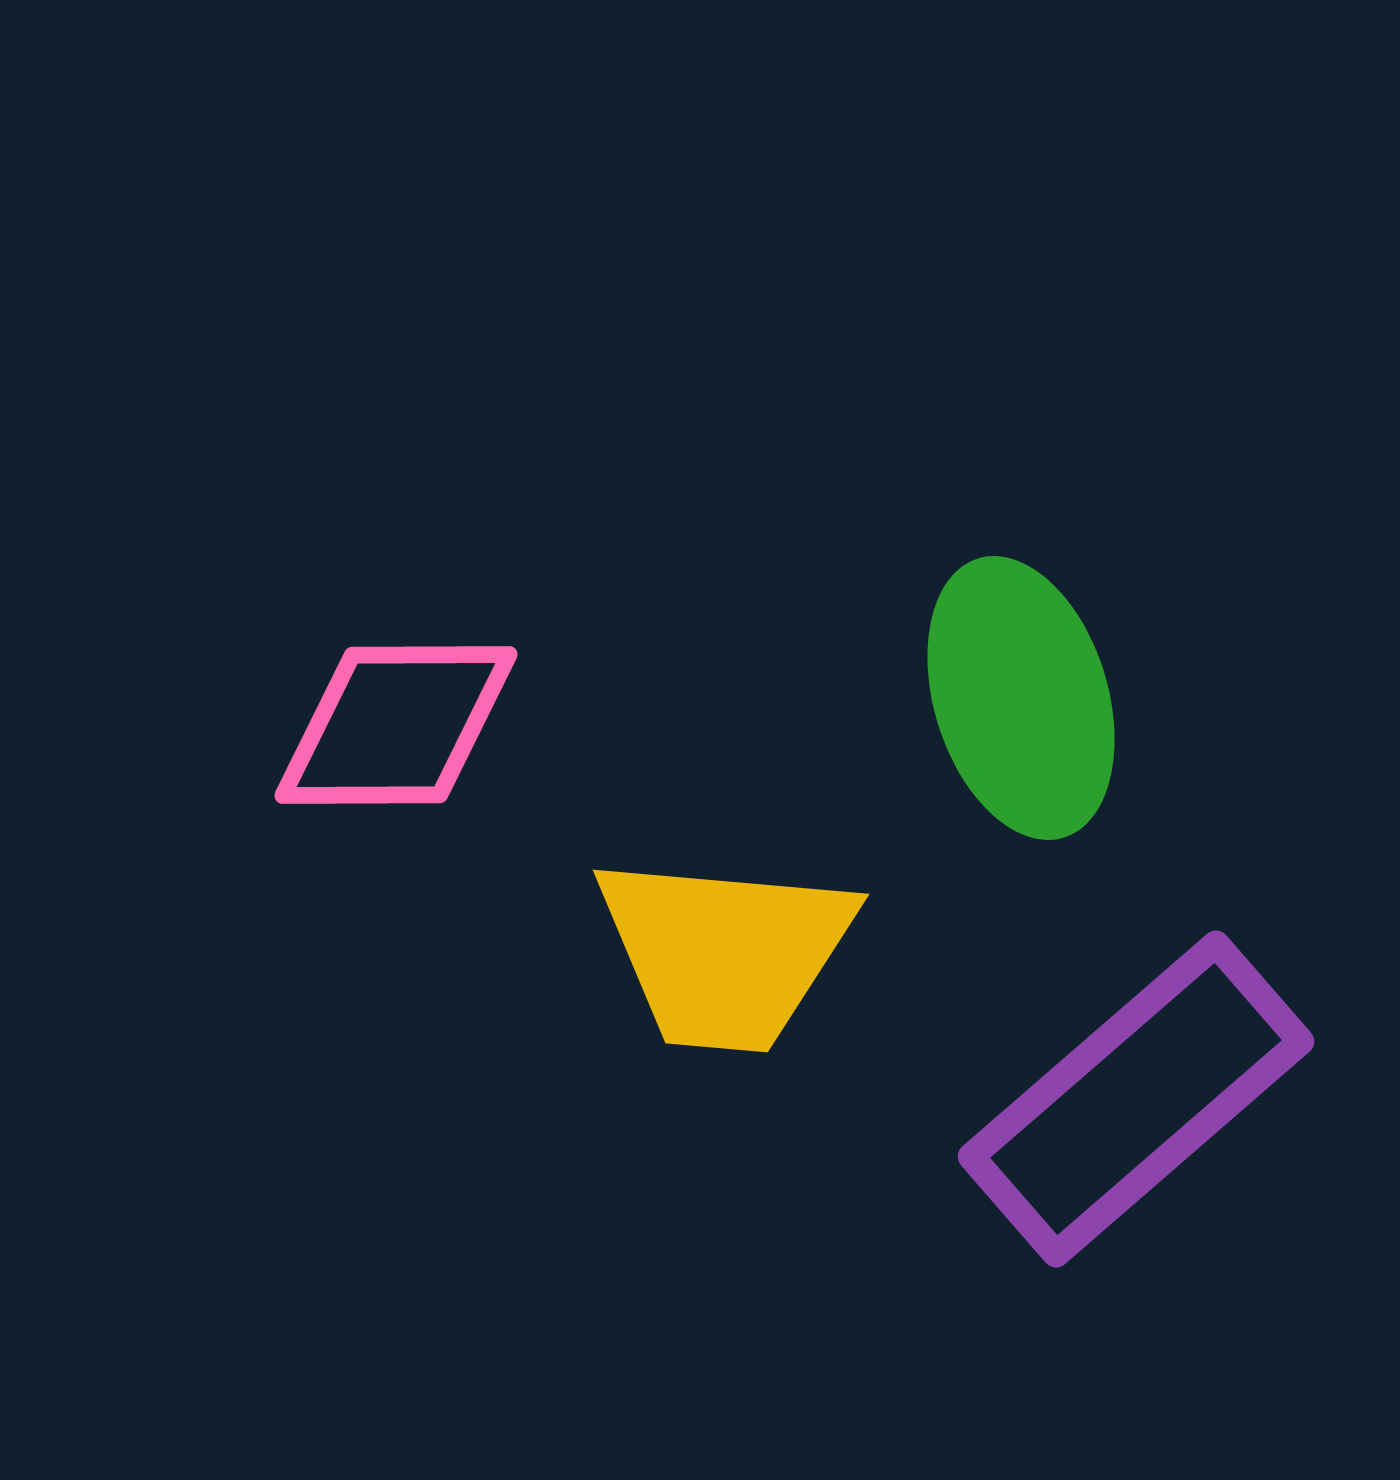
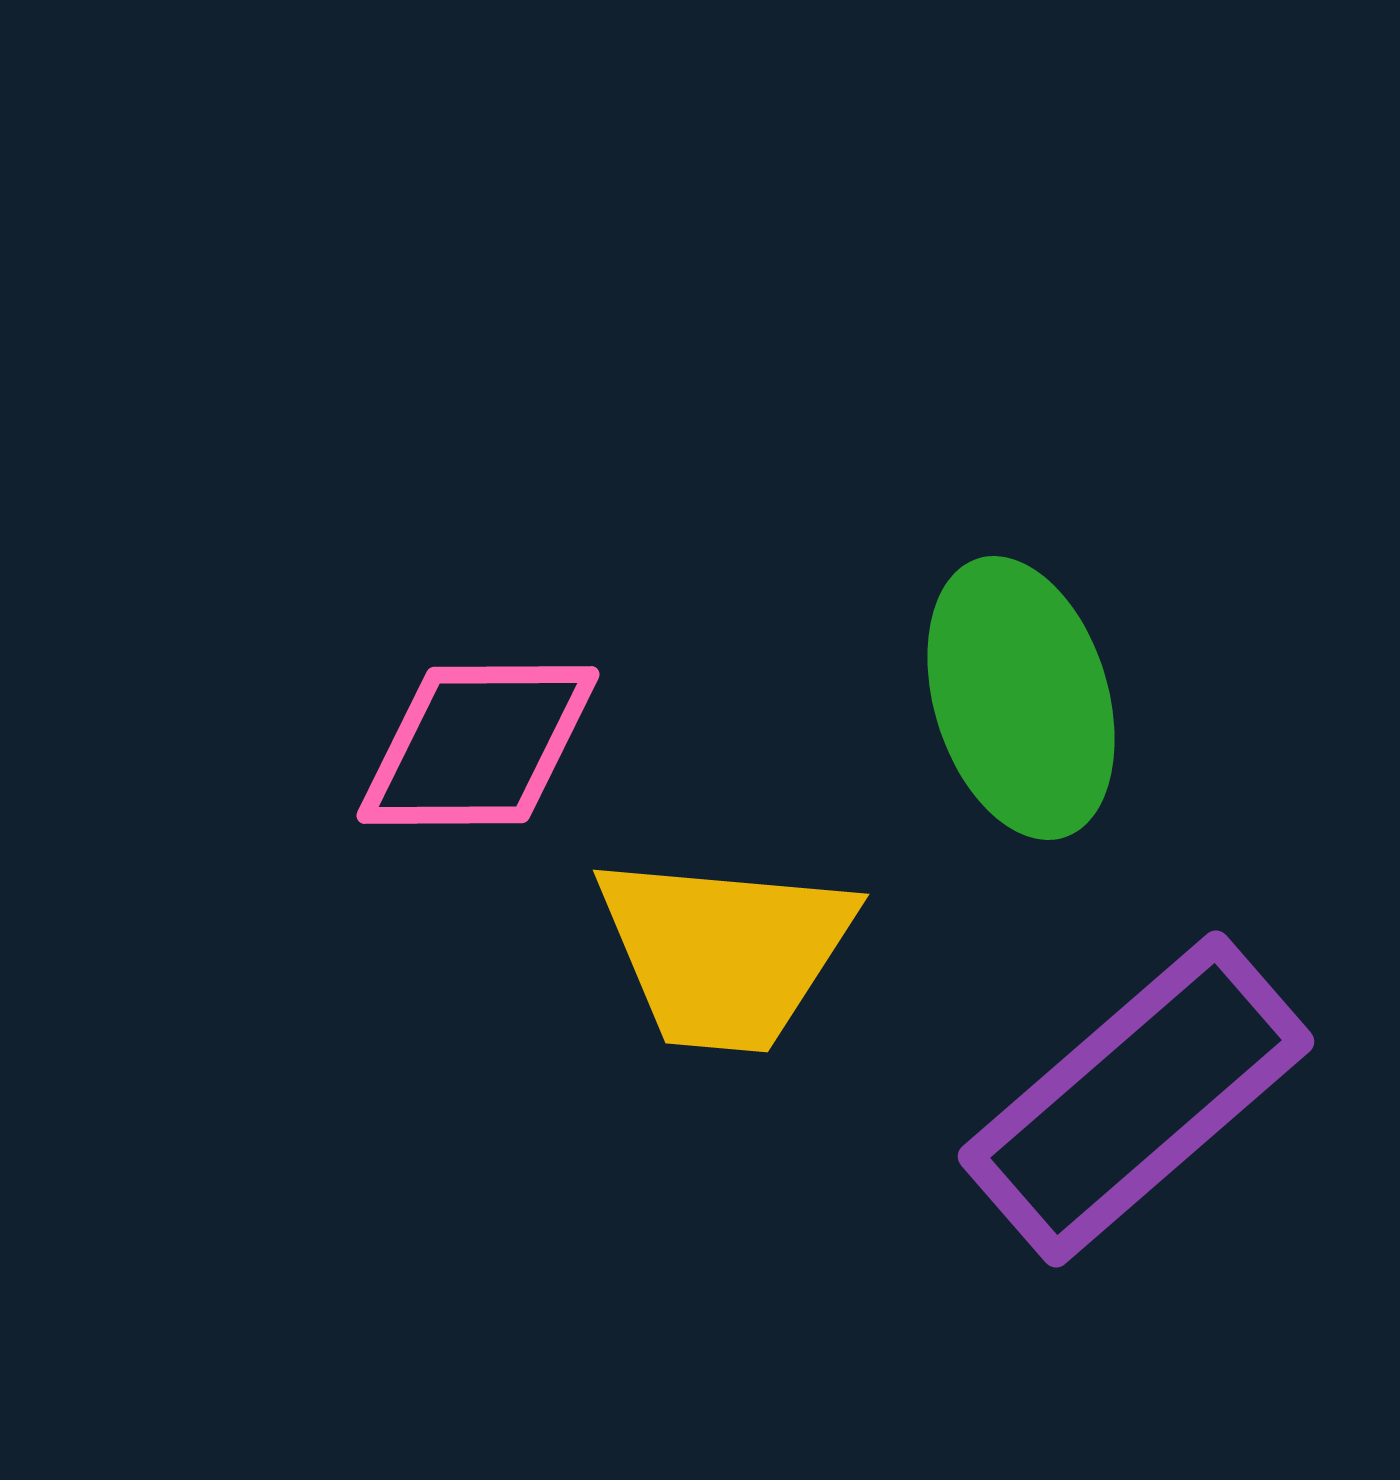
pink diamond: moved 82 px right, 20 px down
